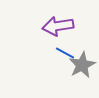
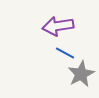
gray star: moved 1 px left, 9 px down
